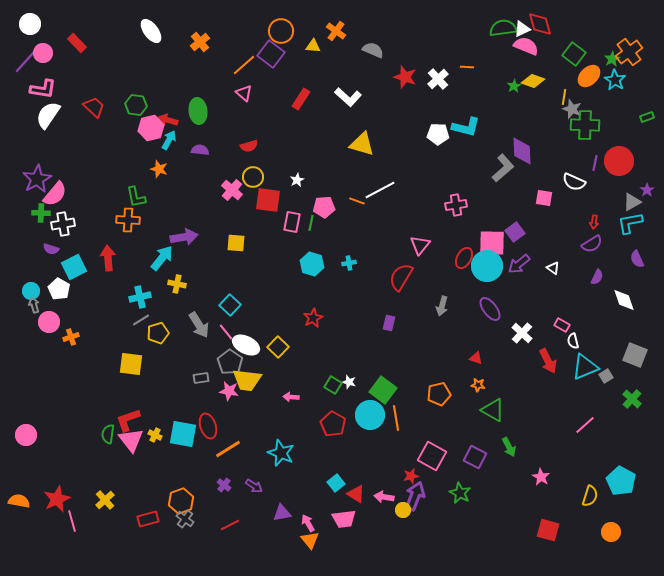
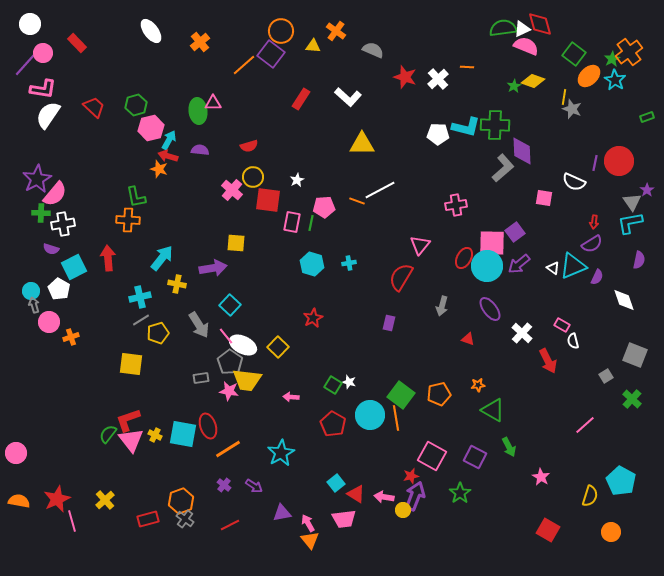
purple line at (25, 62): moved 3 px down
pink triangle at (244, 93): moved 31 px left, 10 px down; rotated 42 degrees counterclockwise
green hexagon at (136, 105): rotated 25 degrees counterclockwise
red arrow at (168, 120): moved 36 px down
green cross at (585, 125): moved 90 px left
yellow triangle at (362, 144): rotated 16 degrees counterclockwise
gray triangle at (632, 202): rotated 36 degrees counterclockwise
purple arrow at (184, 237): moved 29 px right, 31 px down
purple semicircle at (637, 259): moved 2 px right, 1 px down; rotated 144 degrees counterclockwise
pink line at (226, 332): moved 4 px down
white ellipse at (246, 345): moved 3 px left
red triangle at (476, 358): moved 8 px left, 19 px up
cyan triangle at (585, 367): moved 12 px left, 101 px up
orange star at (478, 385): rotated 16 degrees counterclockwise
green square at (383, 390): moved 18 px right, 5 px down
green semicircle at (108, 434): rotated 30 degrees clockwise
pink circle at (26, 435): moved 10 px left, 18 px down
cyan star at (281, 453): rotated 20 degrees clockwise
green star at (460, 493): rotated 10 degrees clockwise
red square at (548, 530): rotated 15 degrees clockwise
